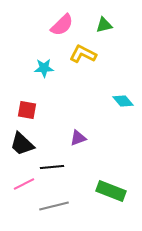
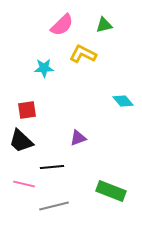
red square: rotated 18 degrees counterclockwise
black trapezoid: moved 1 px left, 3 px up
pink line: rotated 40 degrees clockwise
